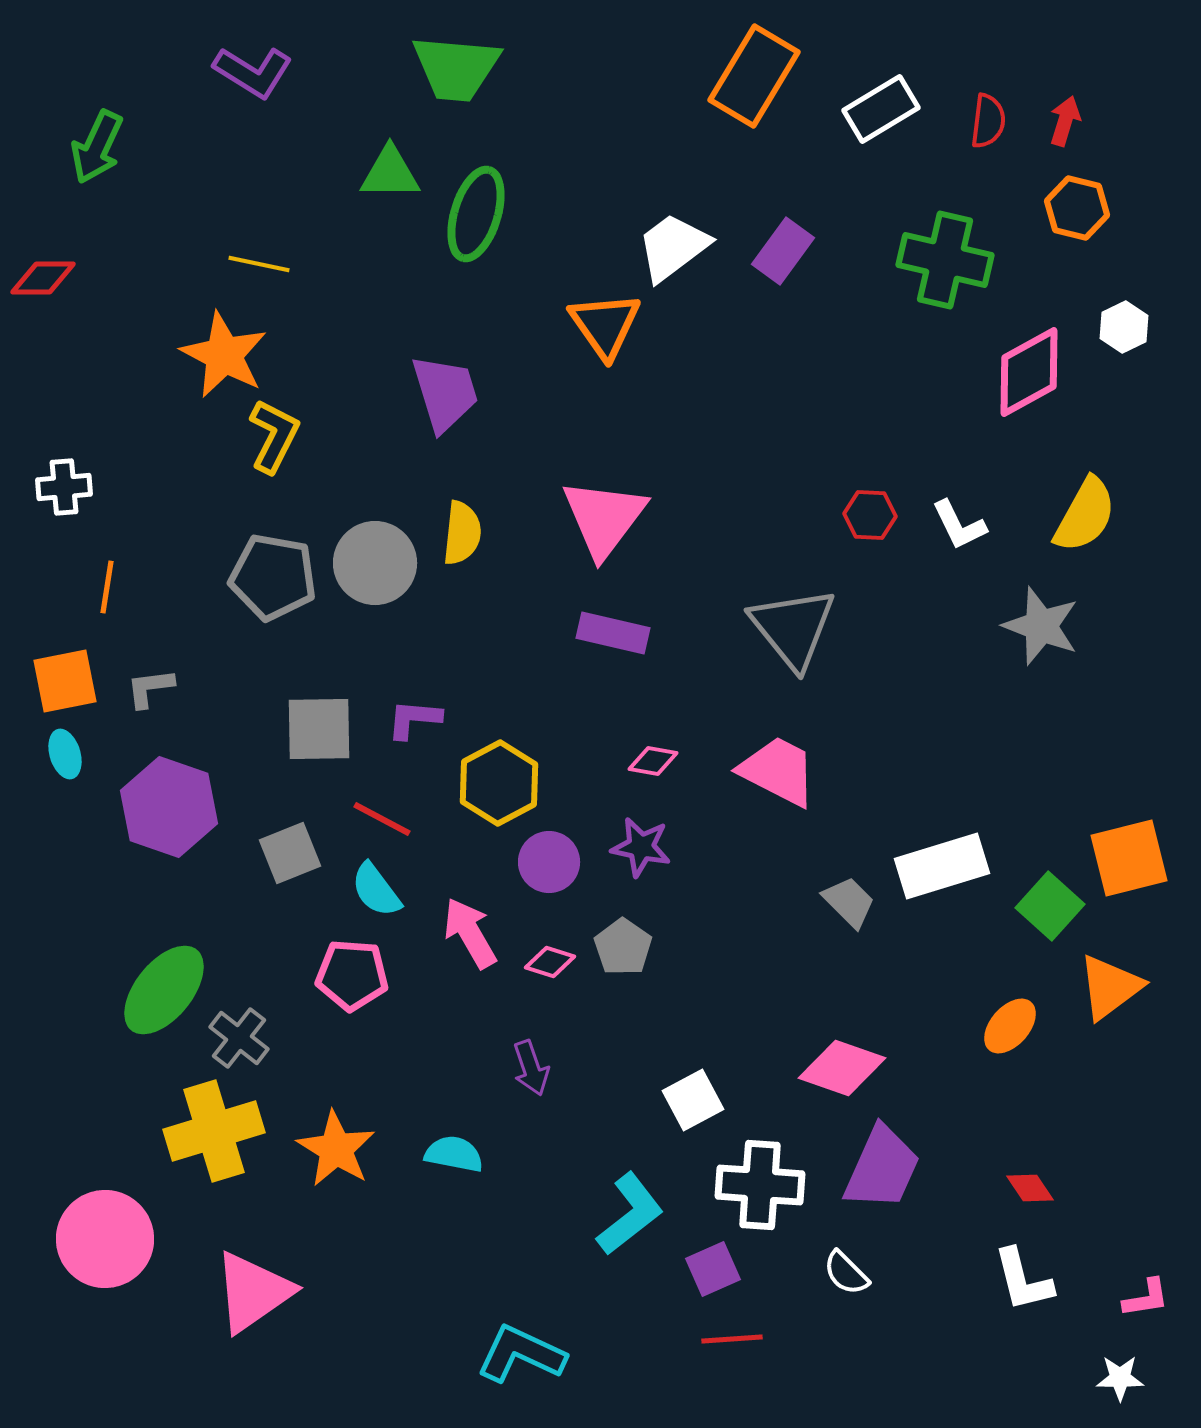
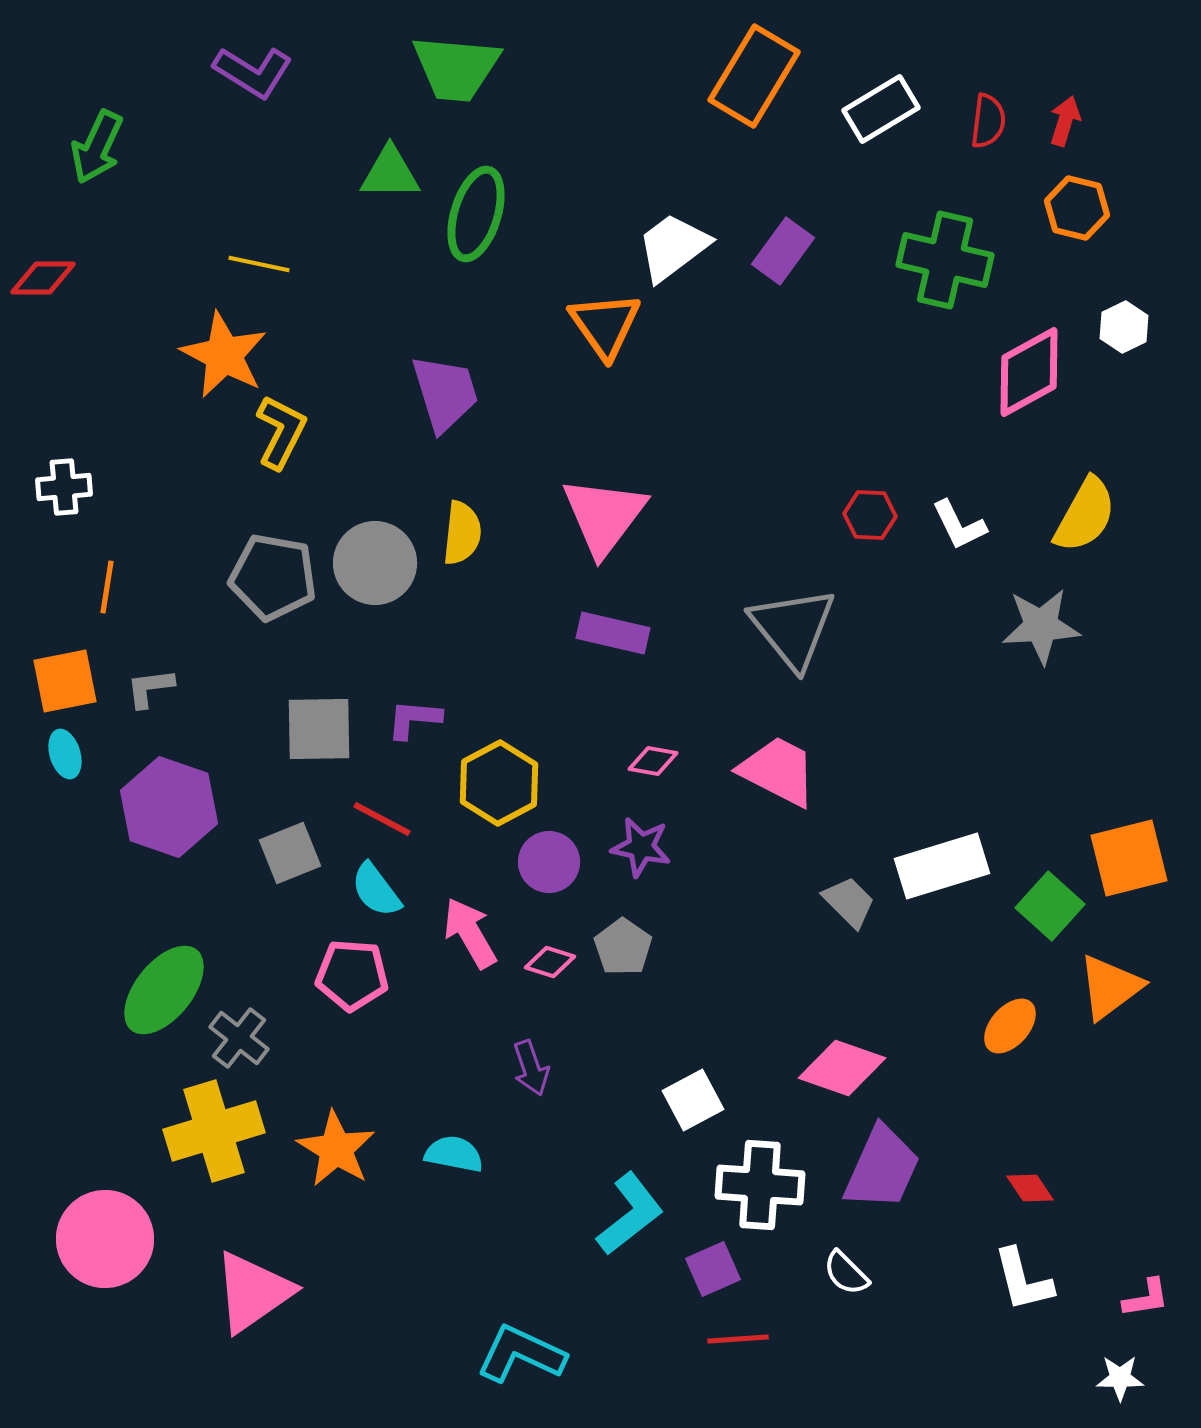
yellow L-shape at (274, 436): moved 7 px right, 4 px up
pink triangle at (604, 518): moved 2 px up
gray star at (1041, 626): rotated 24 degrees counterclockwise
red line at (732, 1339): moved 6 px right
